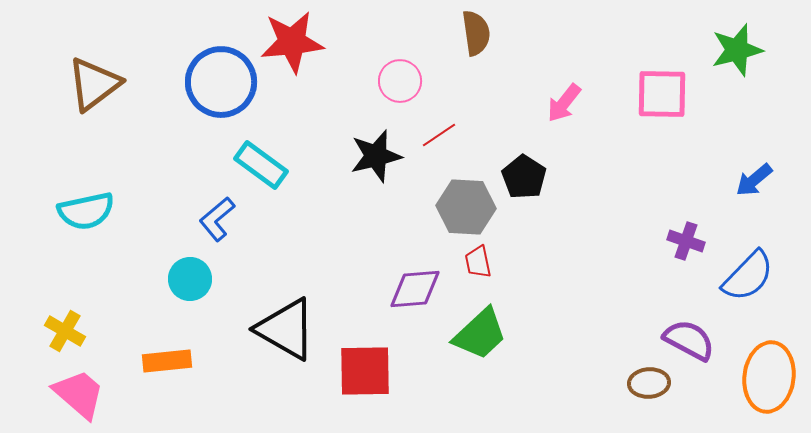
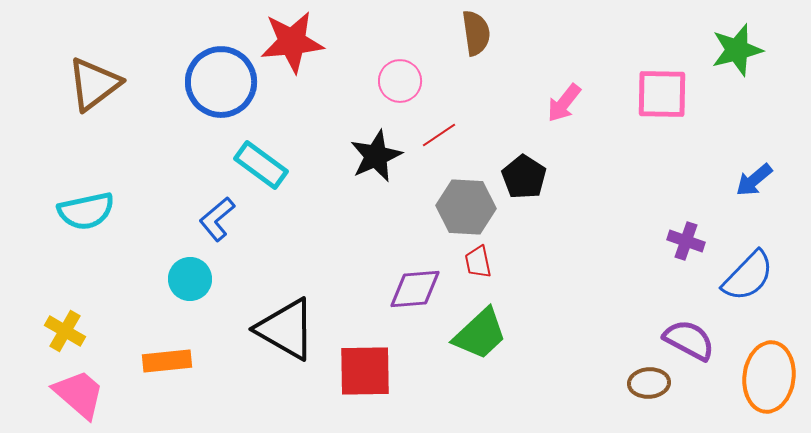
black star: rotated 10 degrees counterclockwise
